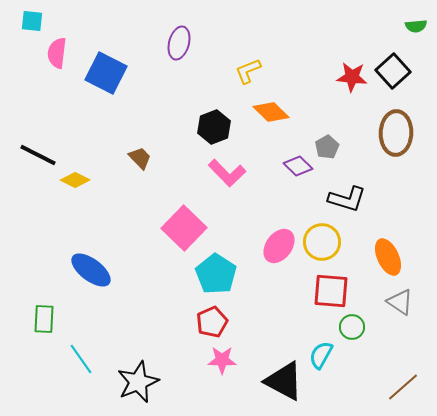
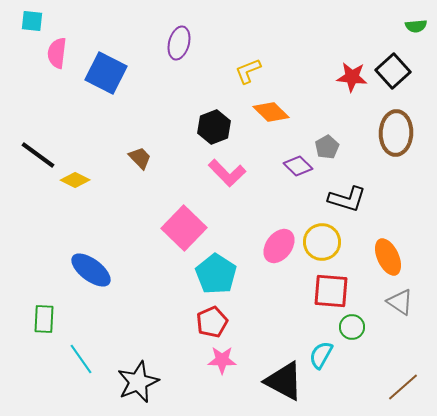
black line: rotated 9 degrees clockwise
